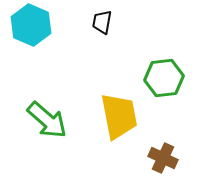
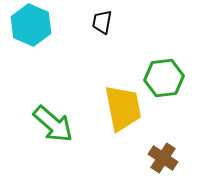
yellow trapezoid: moved 4 px right, 8 px up
green arrow: moved 6 px right, 4 px down
brown cross: rotated 8 degrees clockwise
